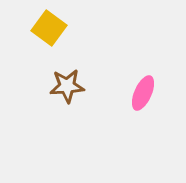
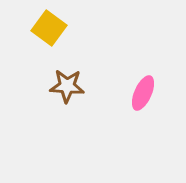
brown star: rotated 8 degrees clockwise
